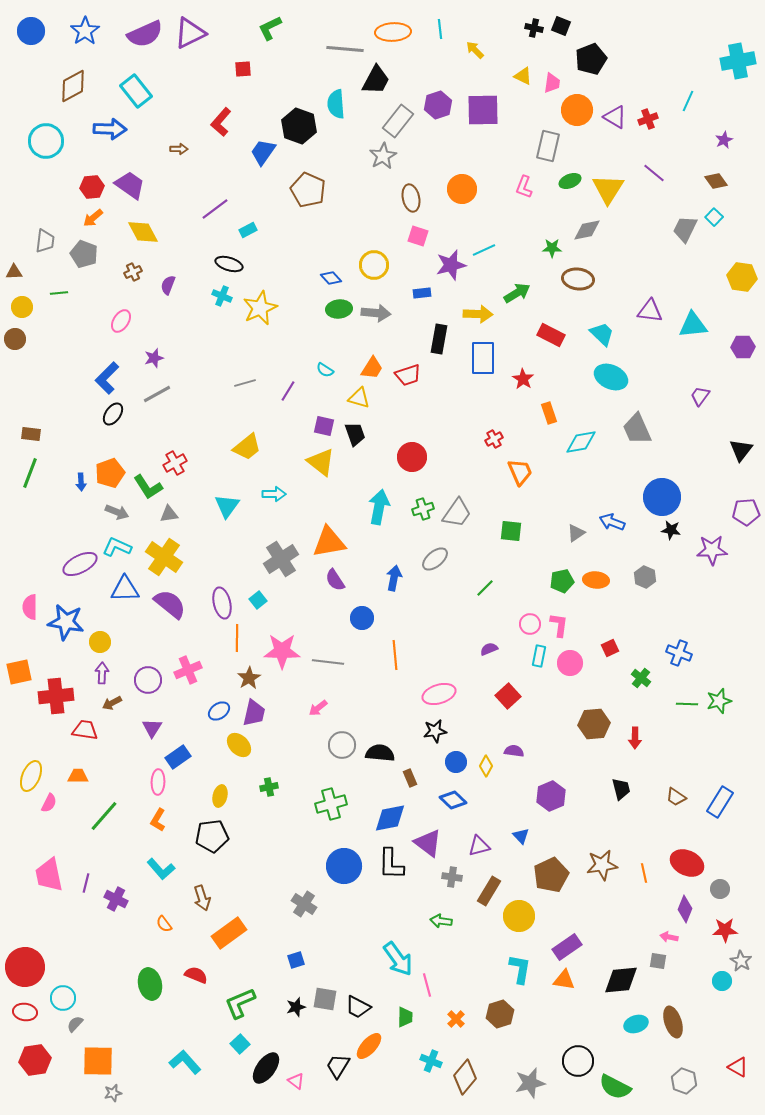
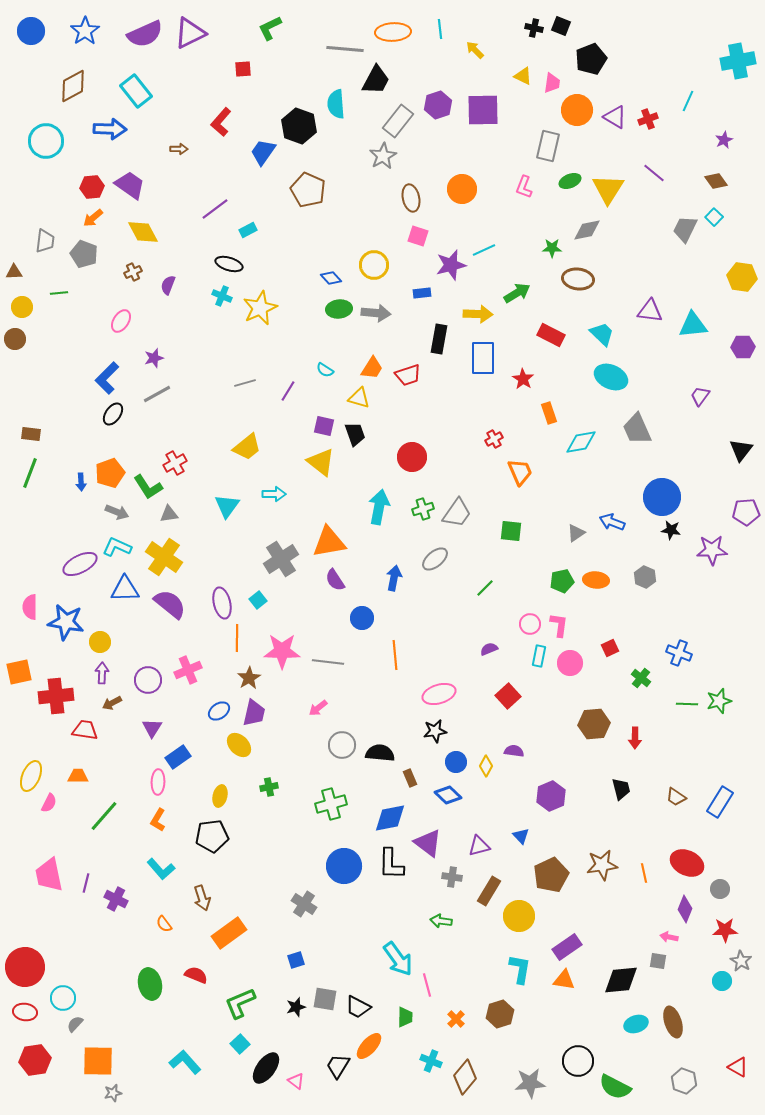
blue diamond at (453, 800): moved 5 px left, 5 px up
gray star at (530, 1083): rotated 8 degrees clockwise
